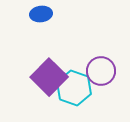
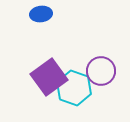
purple square: rotated 9 degrees clockwise
